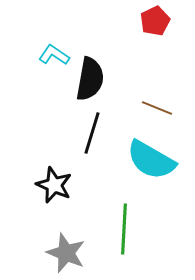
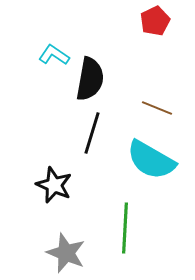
green line: moved 1 px right, 1 px up
